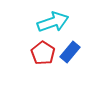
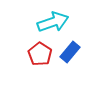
red pentagon: moved 3 px left, 1 px down
